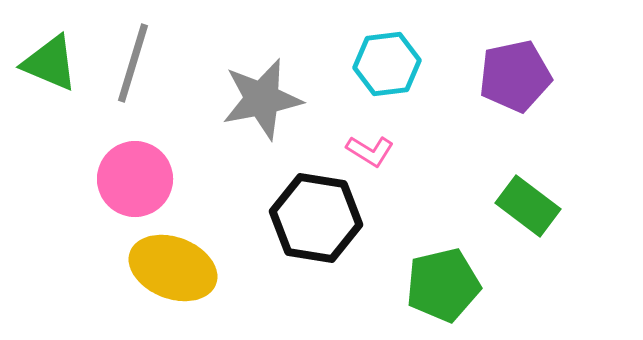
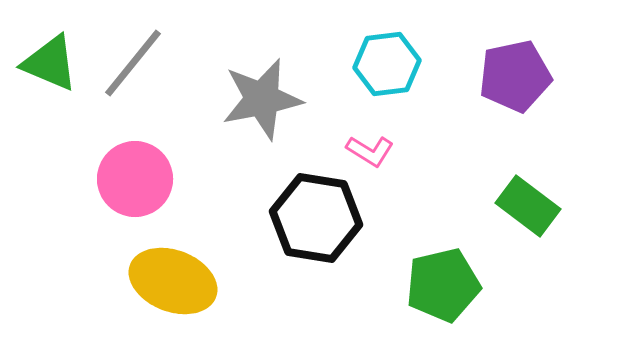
gray line: rotated 22 degrees clockwise
yellow ellipse: moved 13 px down
